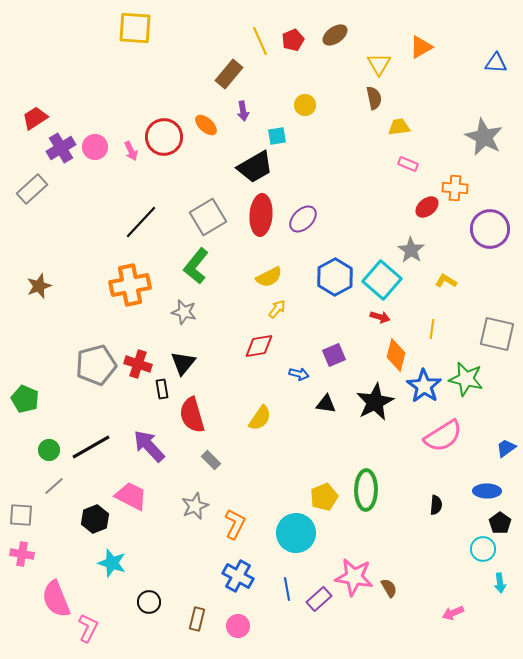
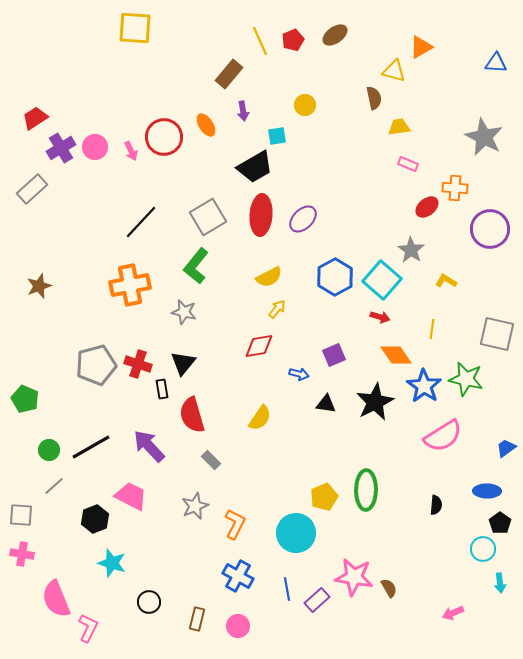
yellow triangle at (379, 64): moved 15 px right, 7 px down; rotated 45 degrees counterclockwise
orange ellipse at (206, 125): rotated 15 degrees clockwise
orange diamond at (396, 355): rotated 48 degrees counterclockwise
purple rectangle at (319, 599): moved 2 px left, 1 px down
